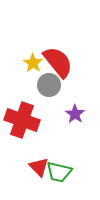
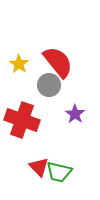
yellow star: moved 14 px left, 1 px down
